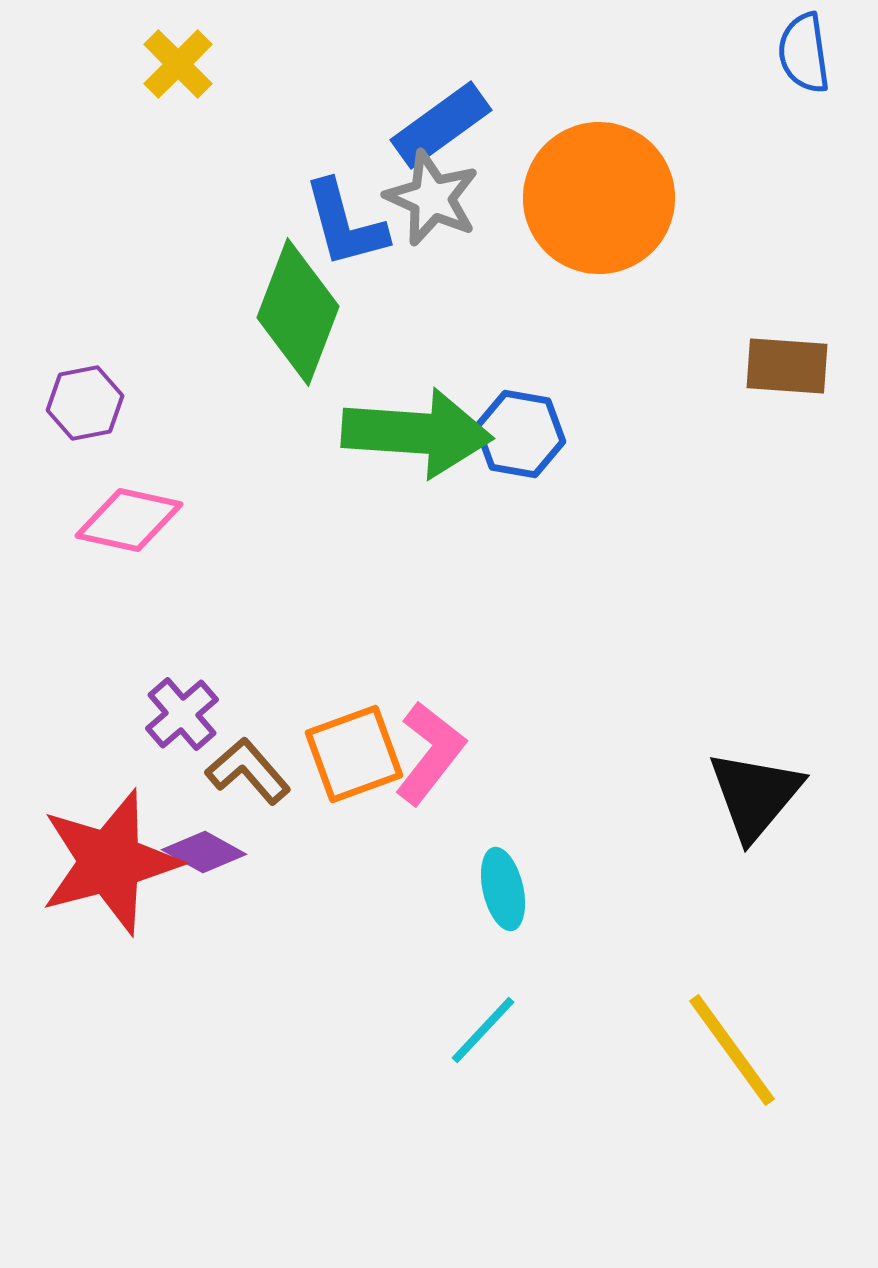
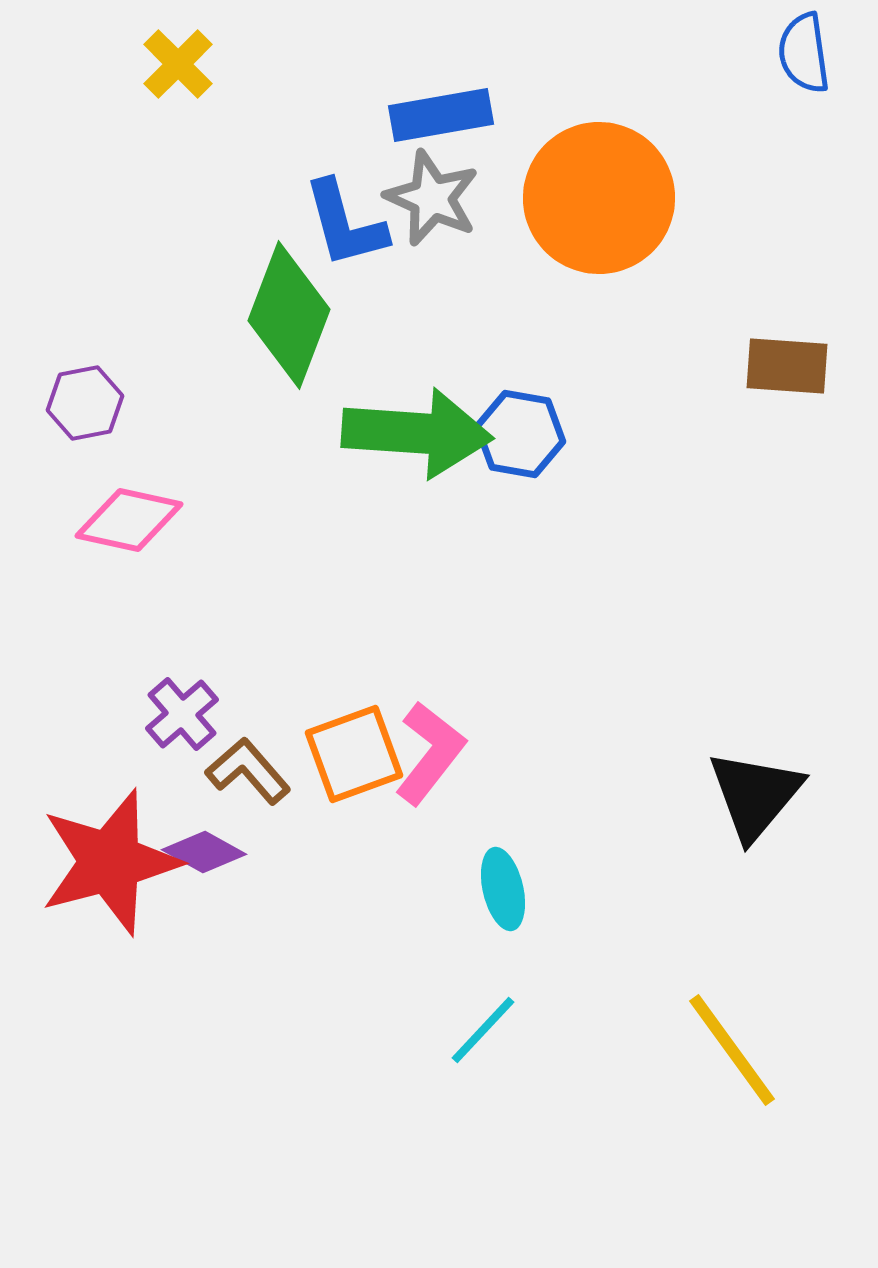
blue rectangle: moved 10 px up; rotated 26 degrees clockwise
green diamond: moved 9 px left, 3 px down
